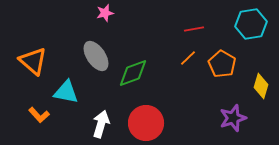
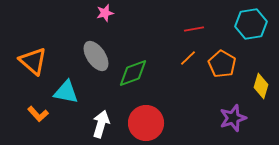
orange L-shape: moved 1 px left, 1 px up
